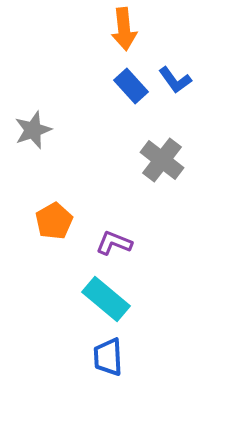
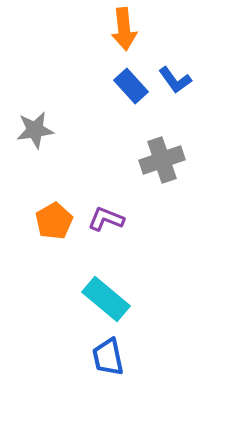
gray star: moved 2 px right; rotated 12 degrees clockwise
gray cross: rotated 33 degrees clockwise
purple L-shape: moved 8 px left, 24 px up
blue trapezoid: rotated 9 degrees counterclockwise
